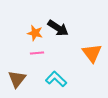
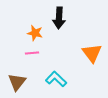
black arrow: moved 1 px right, 10 px up; rotated 60 degrees clockwise
pink line: moved 5 px left
brown triangle: moved 3 px down
